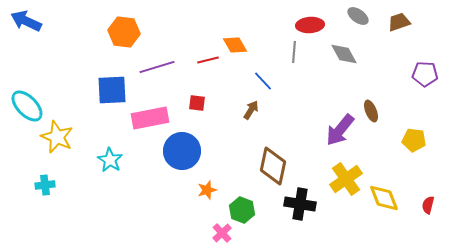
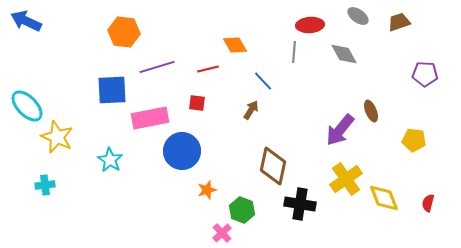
red line: moved 9 px down
red semicircle: moved 2 px up
